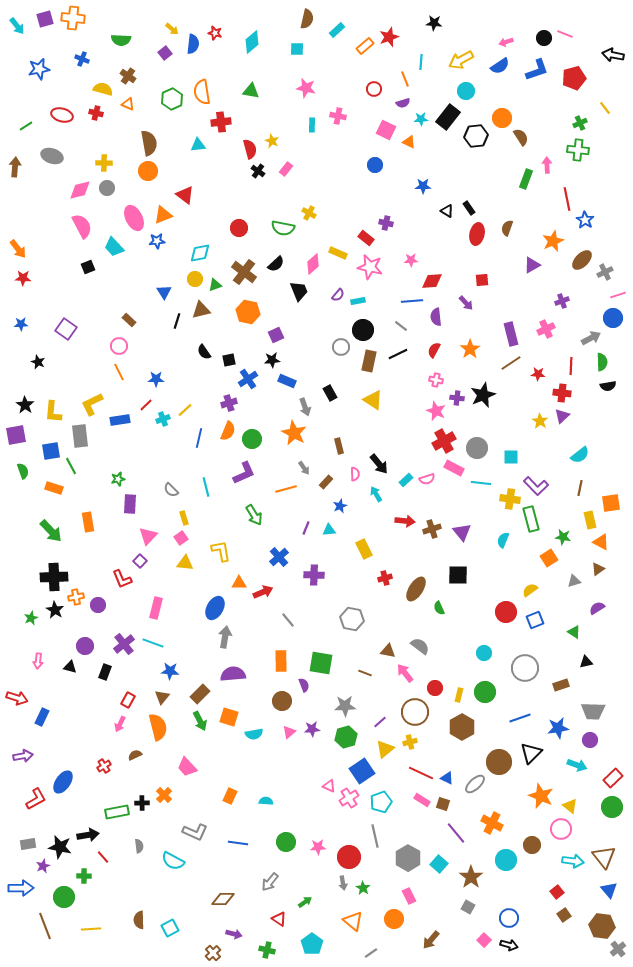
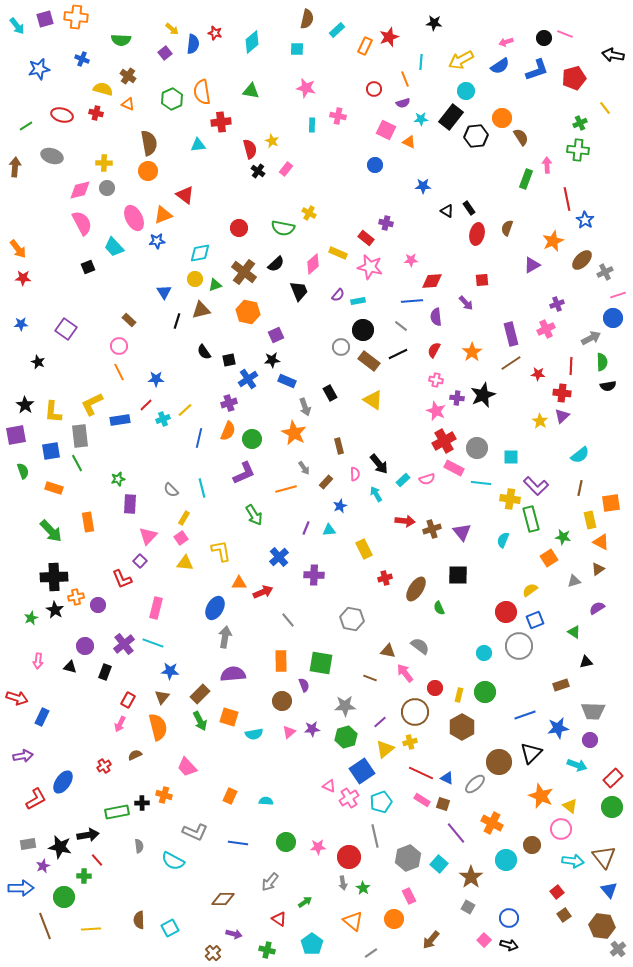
orange cross at (73, 18): moved 3 px right, 1 px up
orange rectangle at (365, 46): rotated 24 degrees counterclockwise
black rectangle at (448, 117): moved 3 px right
pink semicircle at (82, 226): moved 3 px up
purple cross at (562, 301): moved 5 px left, 3 px down
orange star at (470, 349): moved 2 px right, 3 px down
brown rectangle at (369, 361): rotated 65 degrees counterclockwise
green line at (71, 466): moved 6 px right, 3 px up
cyan rectangle at (406, 480): moved 3 px left
cyan line at (206, 487): moved 4 px left, 1 px down
yellow rectangle at (184, 518): rotated 48 degrees clockwise
gray circle at (525, 668): moved 6 px left, 22 px up
brown line at (365, 673): moved 5 px right, 5 px down
blue line at (520, 718): moved 5 px right, 3 px up
orange cross at (164, 795): rotated 28 degrees counterclockwise
red line at (103, 857): moved 6 px left, 3 px down
gray hexagon at (408, 858): rotated 10 degrees clockwise
